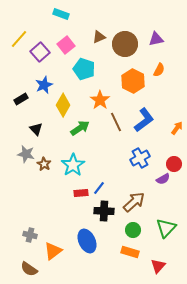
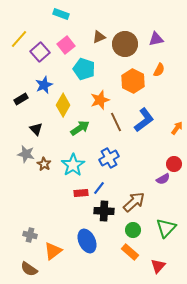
orange star: rotated 18 degrees clockwise
blue cross: moved 31 px left
orange rectangle: rotated 24 degrees clockwise
